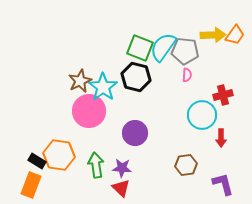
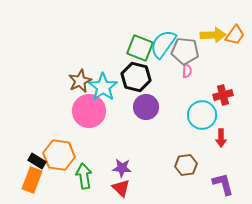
cyan semicircle: moved 3 px up
pink semicircle: moved 4 px up
purple circle: moved 11 px right, 26 px up
green arrow: moved 12 px left, 11 px down
orange rectangle: moved 1 px right, 5 px up
